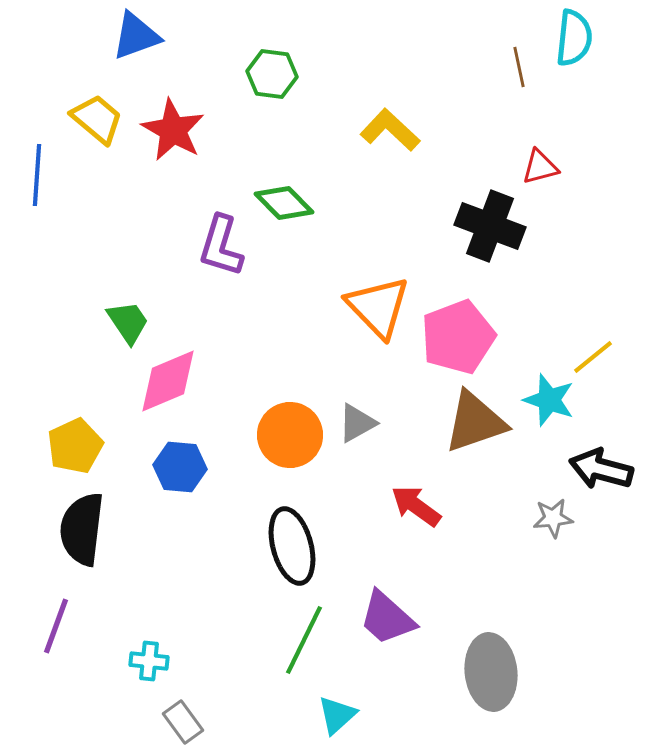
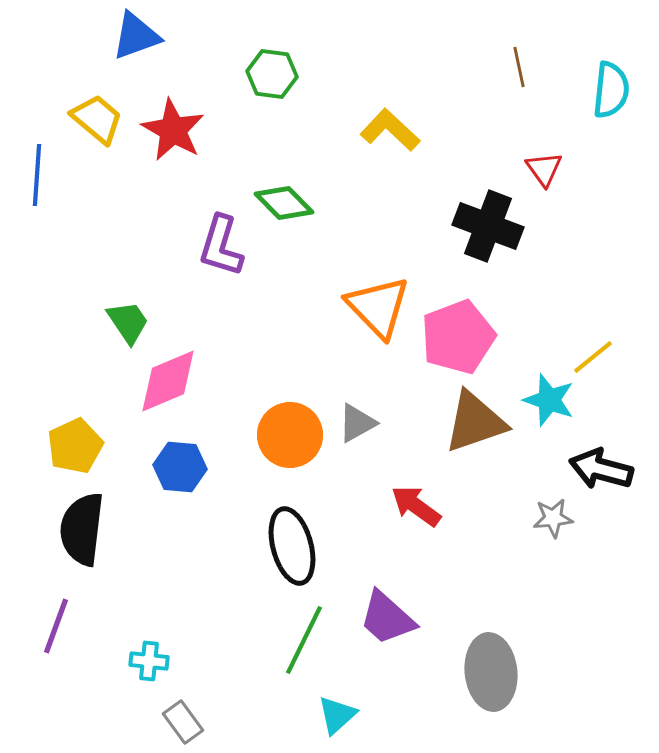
cyan semicircle: moved 37 px right, 52 px down
red triangle: moved 4 px right, 2 px down; rotated 51 degrees counterclockwise
black cross: moved 2 px left
